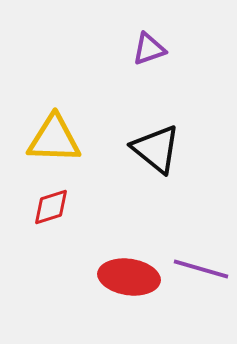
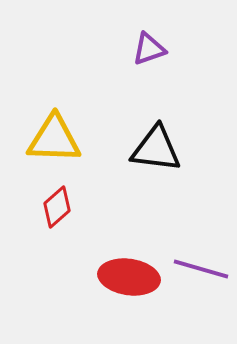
black triangle: rotated 32 degrees counterclockwise
red diamond: moved 6 px right; rotated 24 degrees counterclockwise
